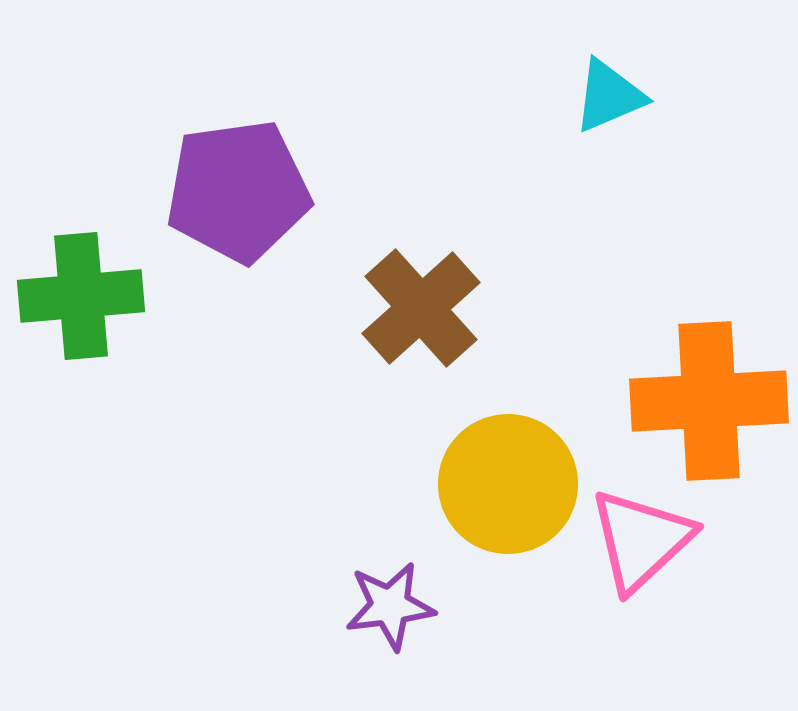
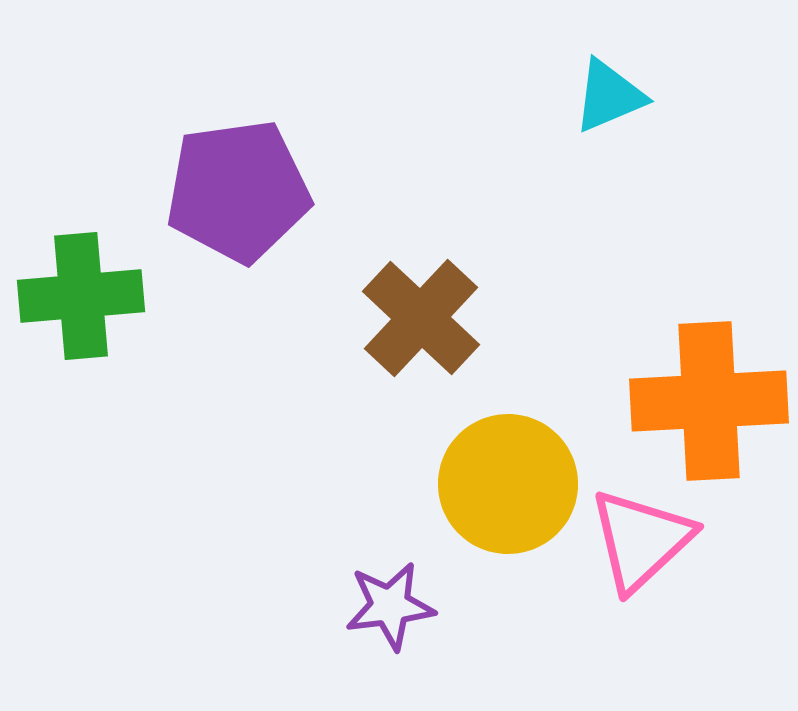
brown cross: moved 10 px down; rotated 5 degrees counterclockwise
